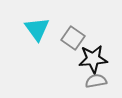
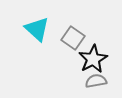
cyan triangle: rotated 12 degrees counterclockwise
black star: rotated 24 degrees counterclockwise
